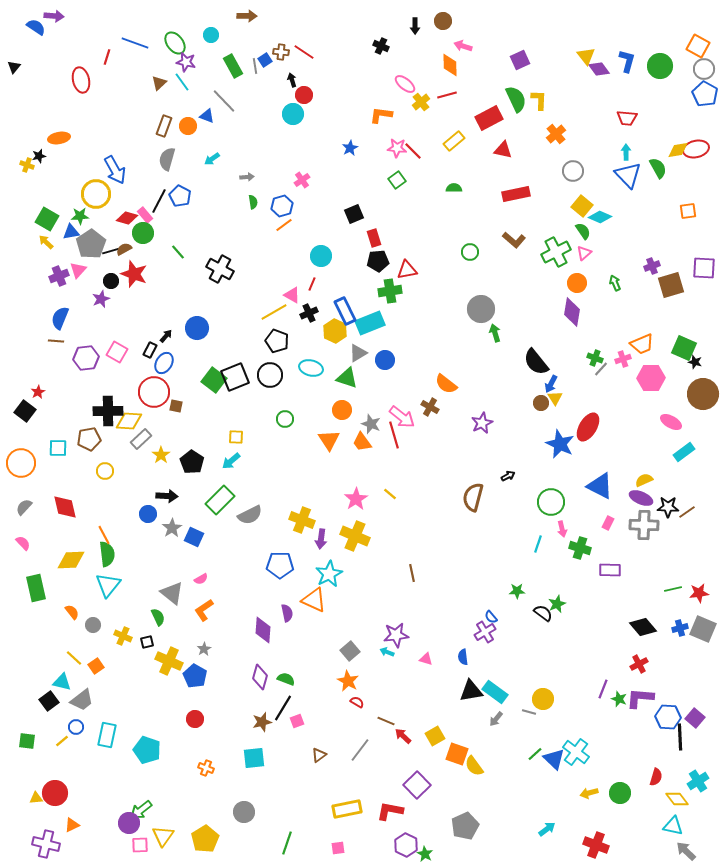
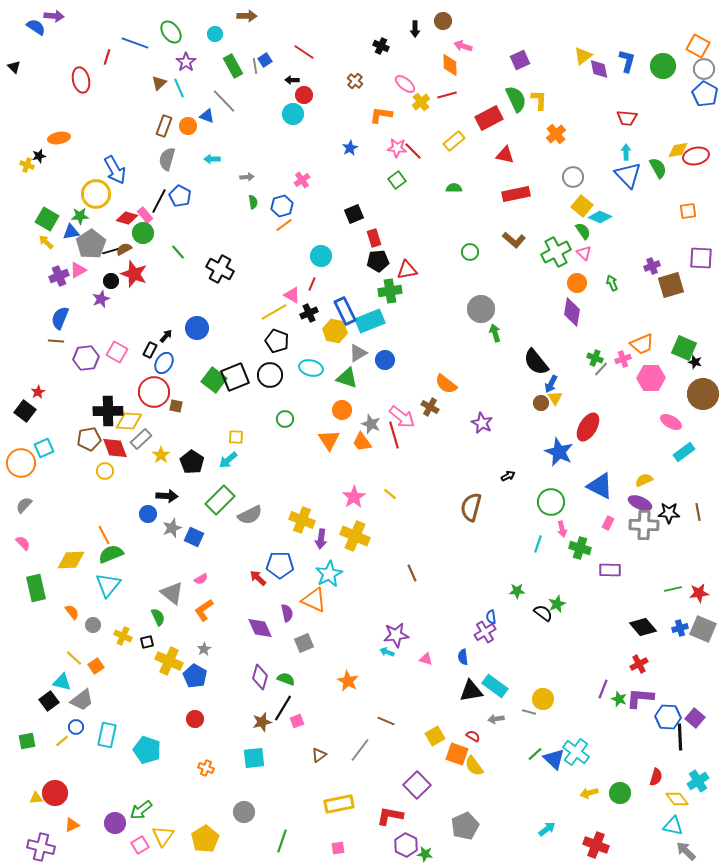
black arrow at (415, 26): moved 3 px down
cyan circle at (211, 35): moved 4 px right, 1 px up
green ellipse at (175, 43): moved 4 px left, 11 px up
brown cross at (281, 52): moved 74 px right, 29 px down; rotated 35 degrees clockwise
yellow triangle at (586, 56): moved 3 px left; rotated 30 degrees clockwise
purple star at (186, 62): rotated 24 degrees clockwise
green circle at (660, 66): moved 3 px right
black triangle at (14, 67): rotated 24 degrees counterclockwise
purple diamond at (599, 69): rotated 25 degrees clockwise
black arrow at (292, 80): rotated 72 degrees counterclockwise
cyan line at (182, 82): moved 3 px left, 6 px down; rotated 12 degrees clockwise
red ellipse at (696, 149): moved 7 px down
red triangle at (503, 150): moved 2 px right, 5 px down
cyan arrow at (212, 159): rotated 35 degrees clockwise
gray circle at (573, 171): moved 6 px down
pink triangle at (584, 253): rotated 35 degrees counterclockwise
purple square at (704, 268): moved 3 px left, 10 px up
pink triangle at (78, 270): rotated 18 degrees clockwise
green arrow at (615, 283): moved 3 px left
cyan rectangle at (370, 323): moved 2 px up
yellow hexagon at (335, 331): rotated 15 degrees counterclockwise
purple star at (482, 423): rotated 20 degrees counterclockwise
blue star at (560, 444): moved 1 px left, 8 px down
cyan square at (58, 448): moved 14 px left; rotated 24 degrees counterclockwise
cyan arrow at (231, 461): moved 3 px left, 1 px up
brown semicircle at (473, 497): moved 2 px left, 10 px down
purple ellipse at (641, 498): moved 1 px left, 5 px down
pink star at (356, 499): moved 2 px left, 2 px up
gray semicircle at (24, 507): moved 2 px up
red diamond at (65, 507): moved 50 px right, 59 px up; rotated 8 degrees counterclockwise
black star at (668, 507): moved 1 px right, 6 px down
brown line at (687, 512): moved 11 px right; rotated 66 degrees counterclockwise
gray star at (172, 528): rotated 12 degrees clockwise
green semicircle at (107, 554): moved 4 px right; rotated 105 degrees counterclockwise
brown line at (412, 573): rotated 12 degrees counterclockwise
blue semicircle at (491, 617): rotated 32 degrees clockwise
purple diamond at (263, 630): moved 3 px left, 2 px up; rotated 28 degrees counterclockwise
gray square at (350, 651): moved 46 px left, 8 px up; rotated 18 degrees clockwise
cyan rectangle at (495, 692): moved 6 px up
red semicircle at (357, 702): moved 116 px right, 34 px down
gray arrow at (496, 719): rotated 42 degrees clockwise
red arrow at (403, 736): moved 145 px left, 158 px up
green square at (27, 741): rotated 18 degrees counterclockwise
yellow rectangle at (347, 809): moved 8 px left, 5 px up
red L-shape at (390, 811): moved 5 px down
purple circle at (129, 823): moved 14 px left
green line at (287, 843): moved 5 px left, 2 px up
purple cross at (46, 844): moved 5 px left, 3 px down
pink square at (140, 845): rotated 30 degrees counterclockwise
green star at (425, 854): rotated 21 degrees counterclockwise
